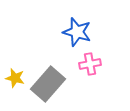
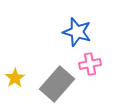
yellow star: rotated 24 degrees clockwise
gray rectangle: moved 9 px right
